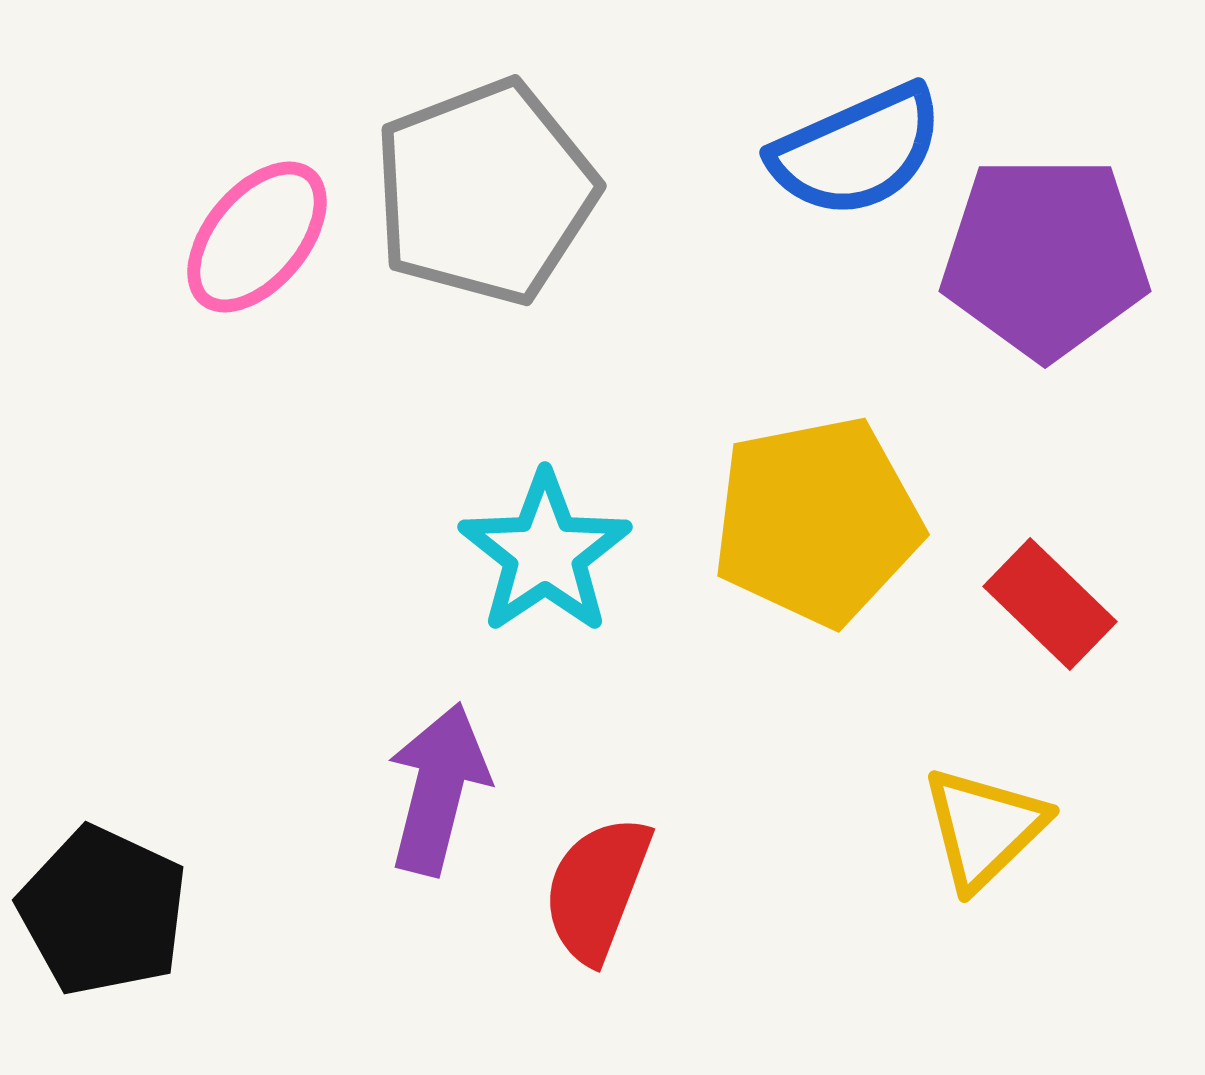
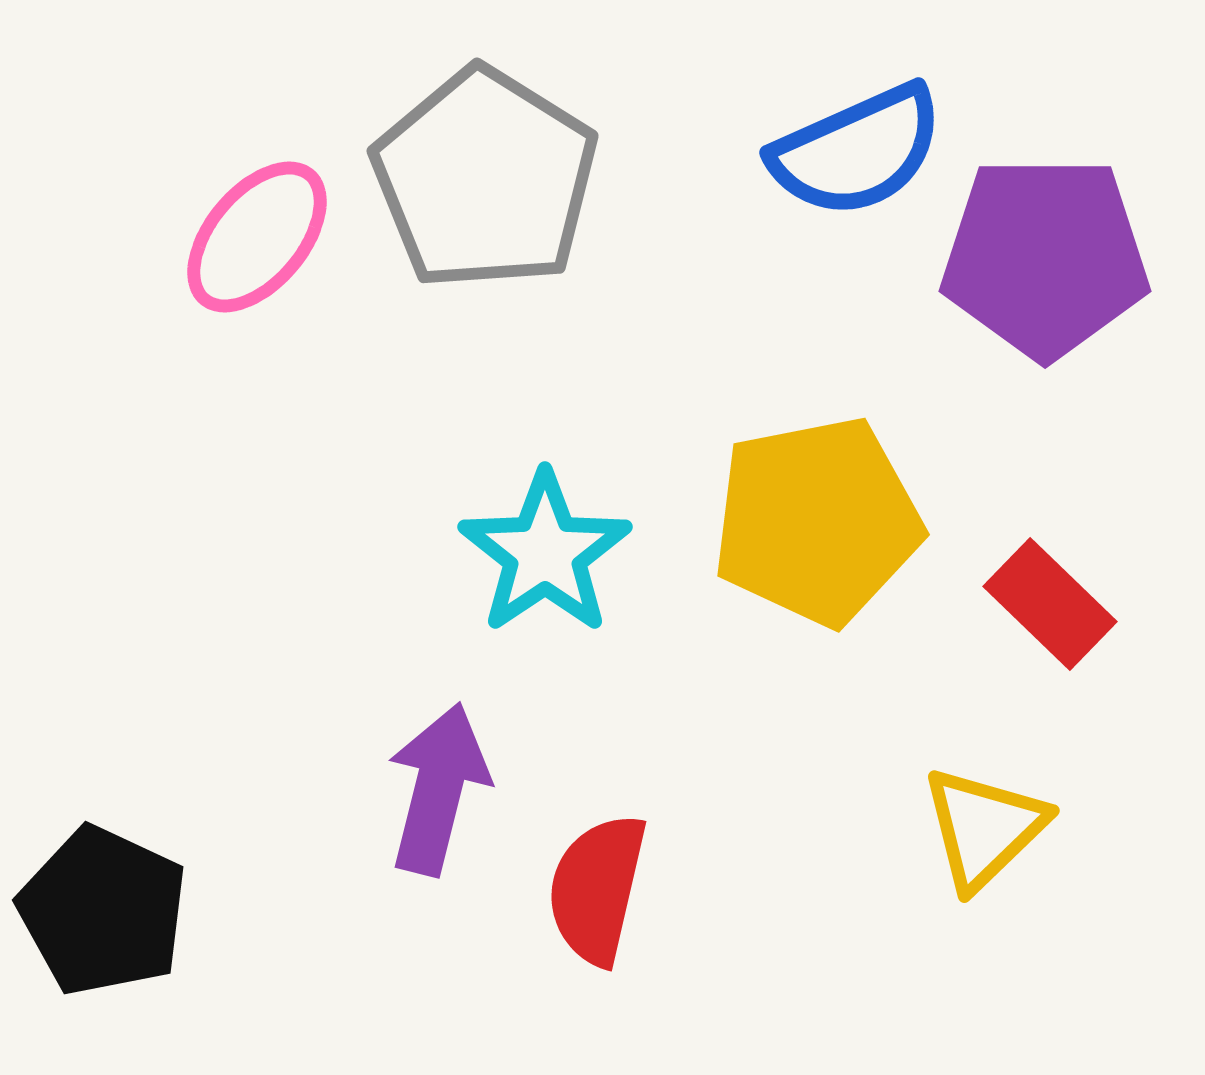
gray pentagon: moved 13 px up; rotated 19 degrees counterclockwise
red semicircle: rotated 8 degrees counterclockwise
